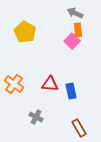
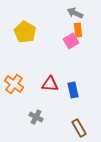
pink square: moved 1 px left; rotated 14 degrees clockwise
blue rectangle: moved 2 px right, 1 px up
